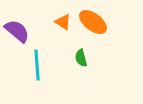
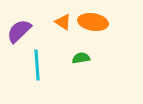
orange ellipse: rotated 28 degrees counterclockwise
purple semicircle: moved 2 px right; rotated 84 degrees counterclockwise
green semicircle: rotated 96 degrees clockwise
